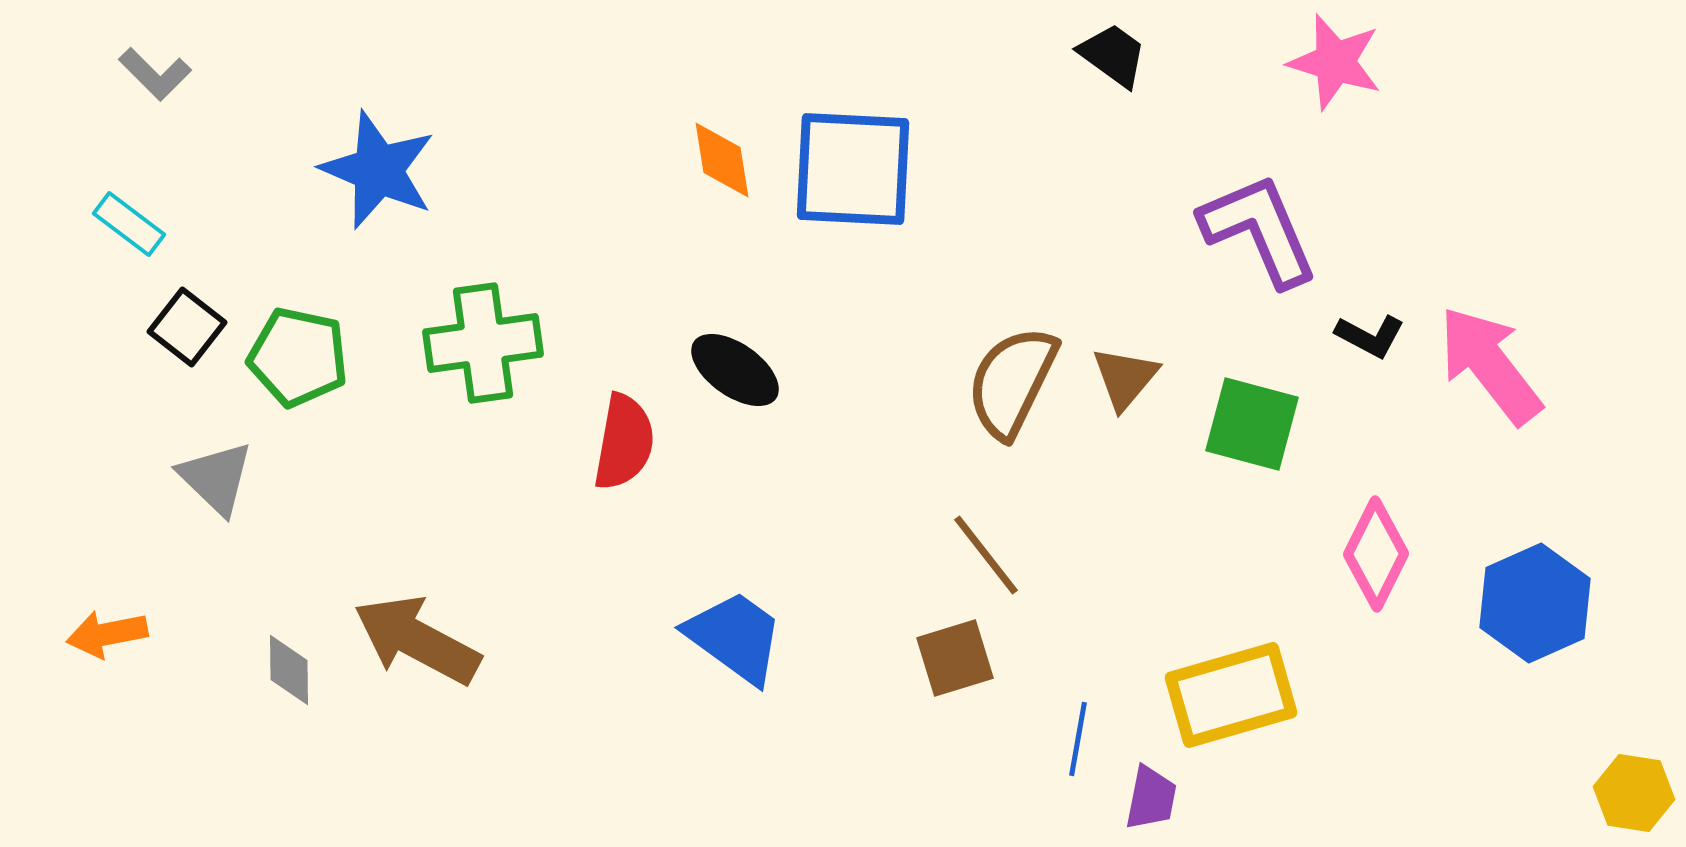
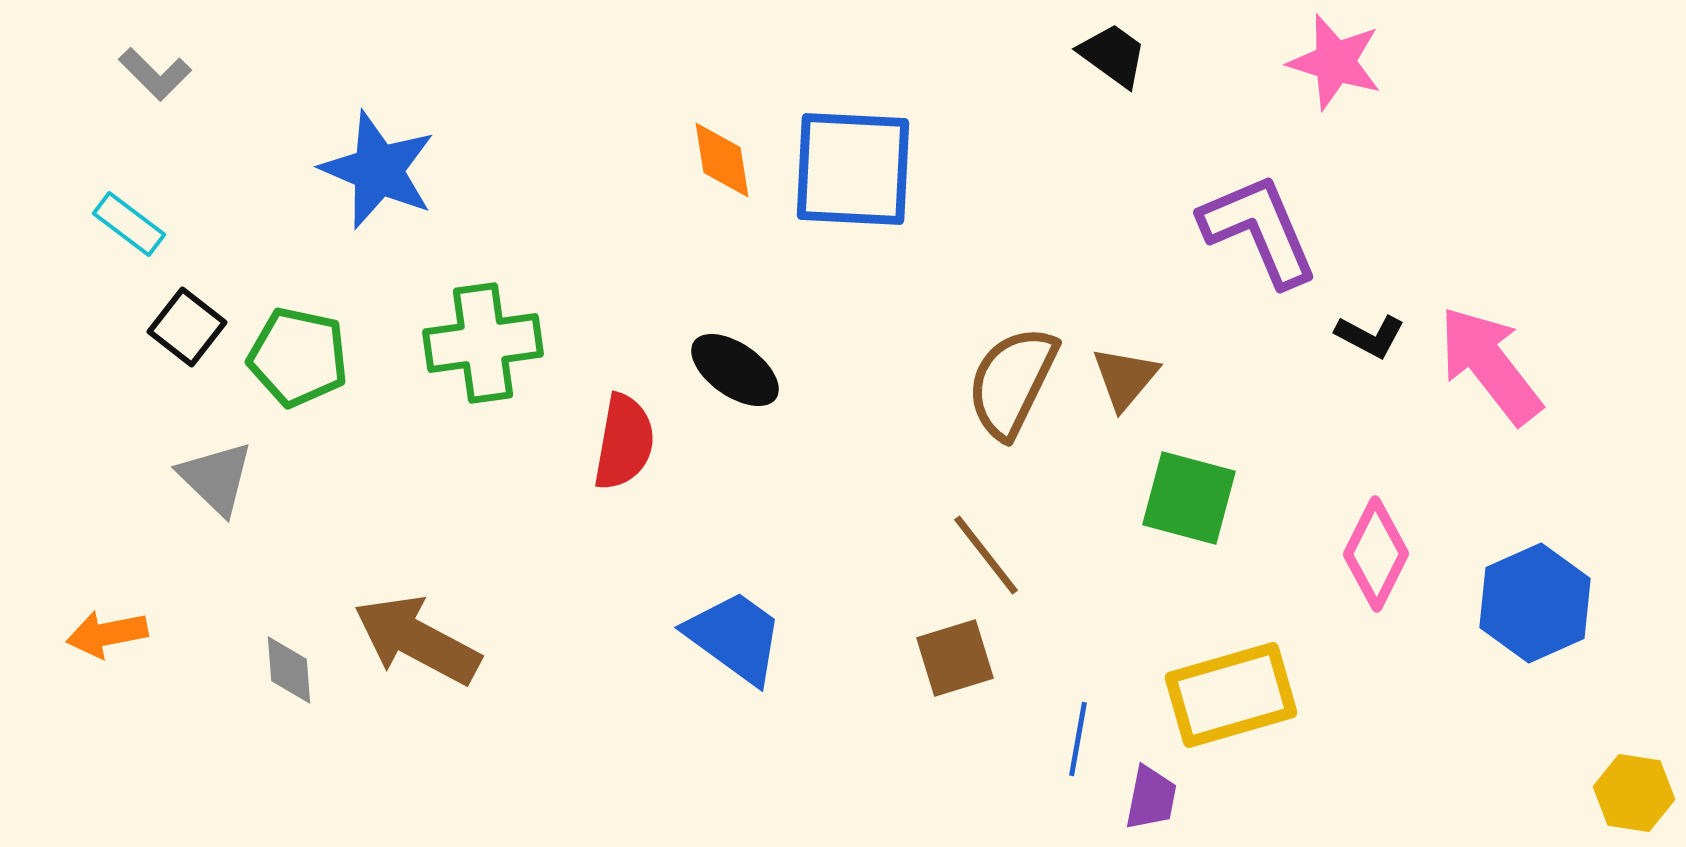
green square: moved 63 px left, 74 px down
gray diamond: rotated 4 degrees counterclockwise
